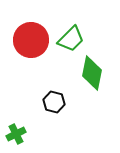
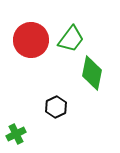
green trapezoid: rotated 8 degrees counterclockwise
black hexagon: moved 2 px right, 5 px down; rotated 20 degrees clockwise
